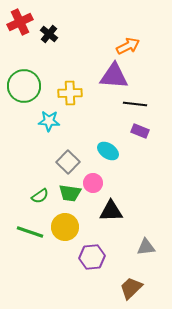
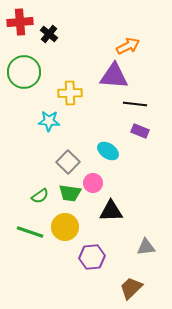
red cross: rotated 20 degrees clockwise
green circle: moved 14 px up
